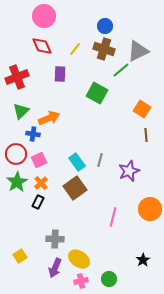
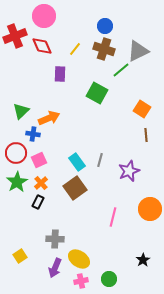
red cross: moved 2 px left, 41 px up
red circle: moved 1 px up
